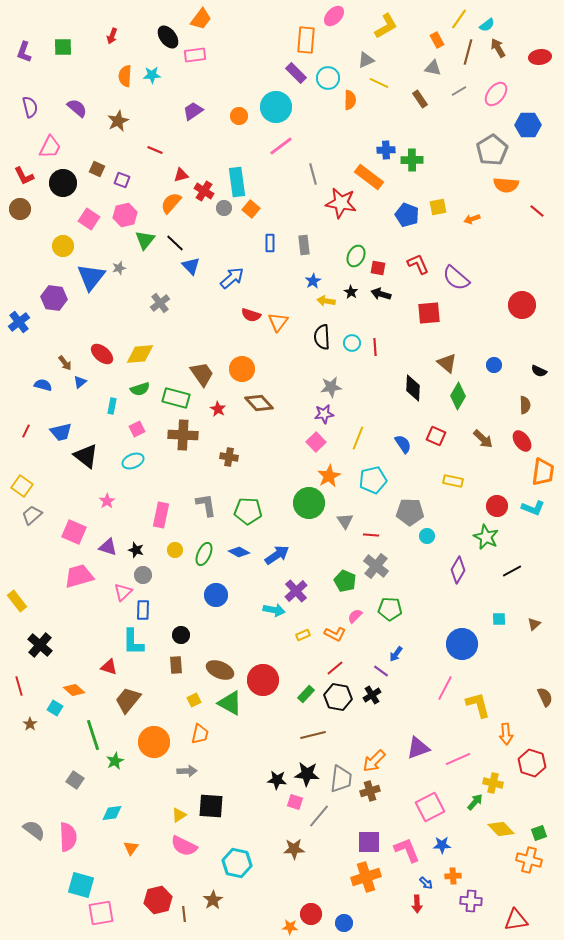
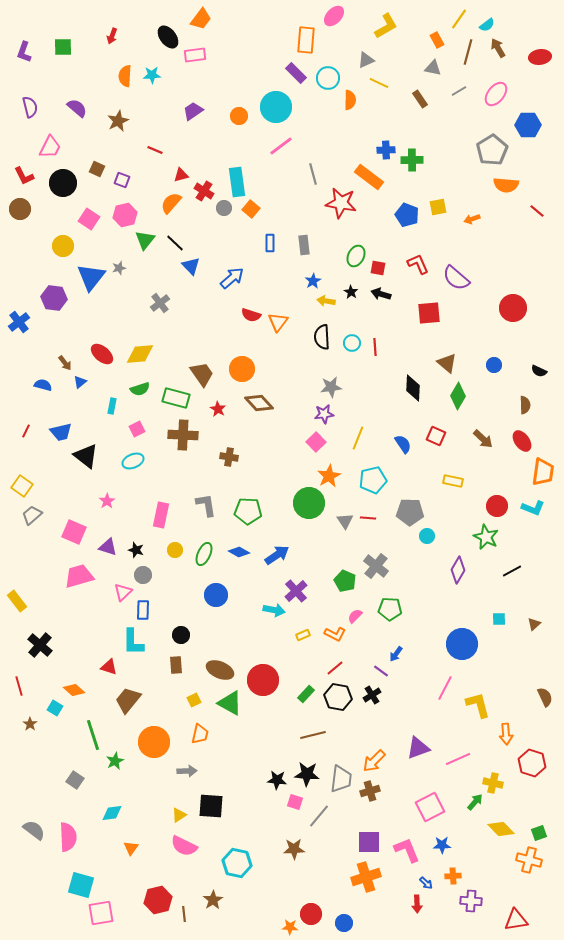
red circle at (522, 305): moved 9 px left, 3 px down
red line at (371, 535): moved 3 px left, 17 px up
